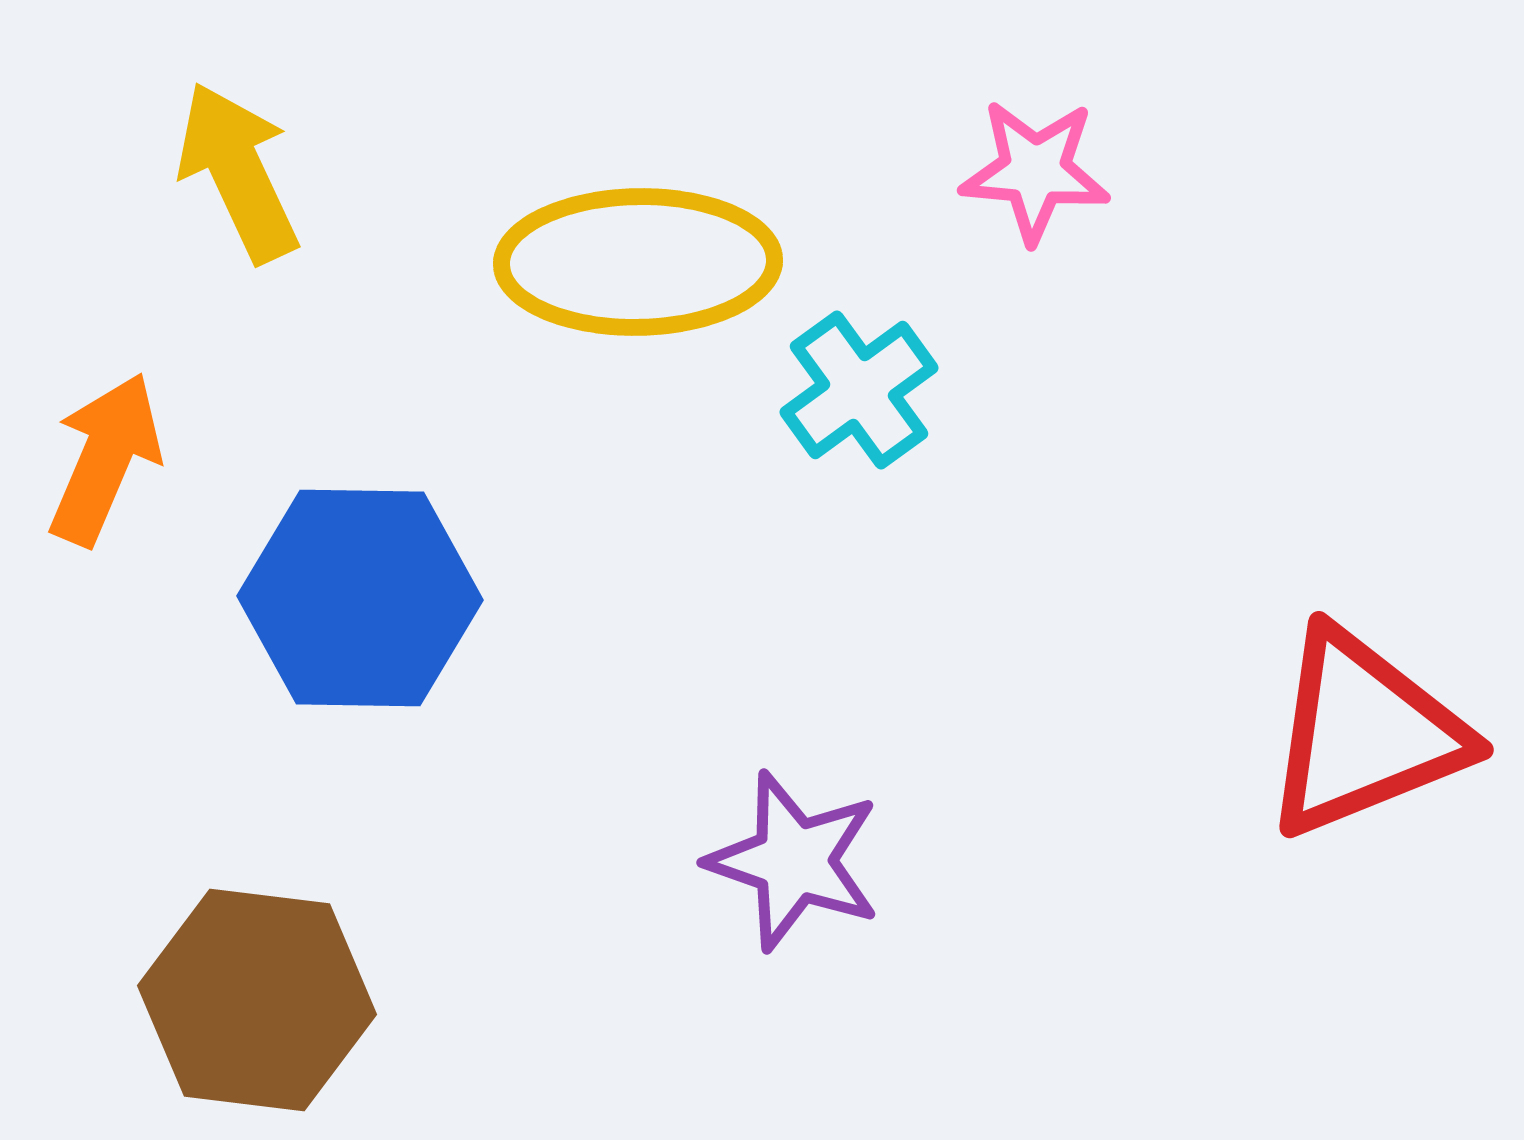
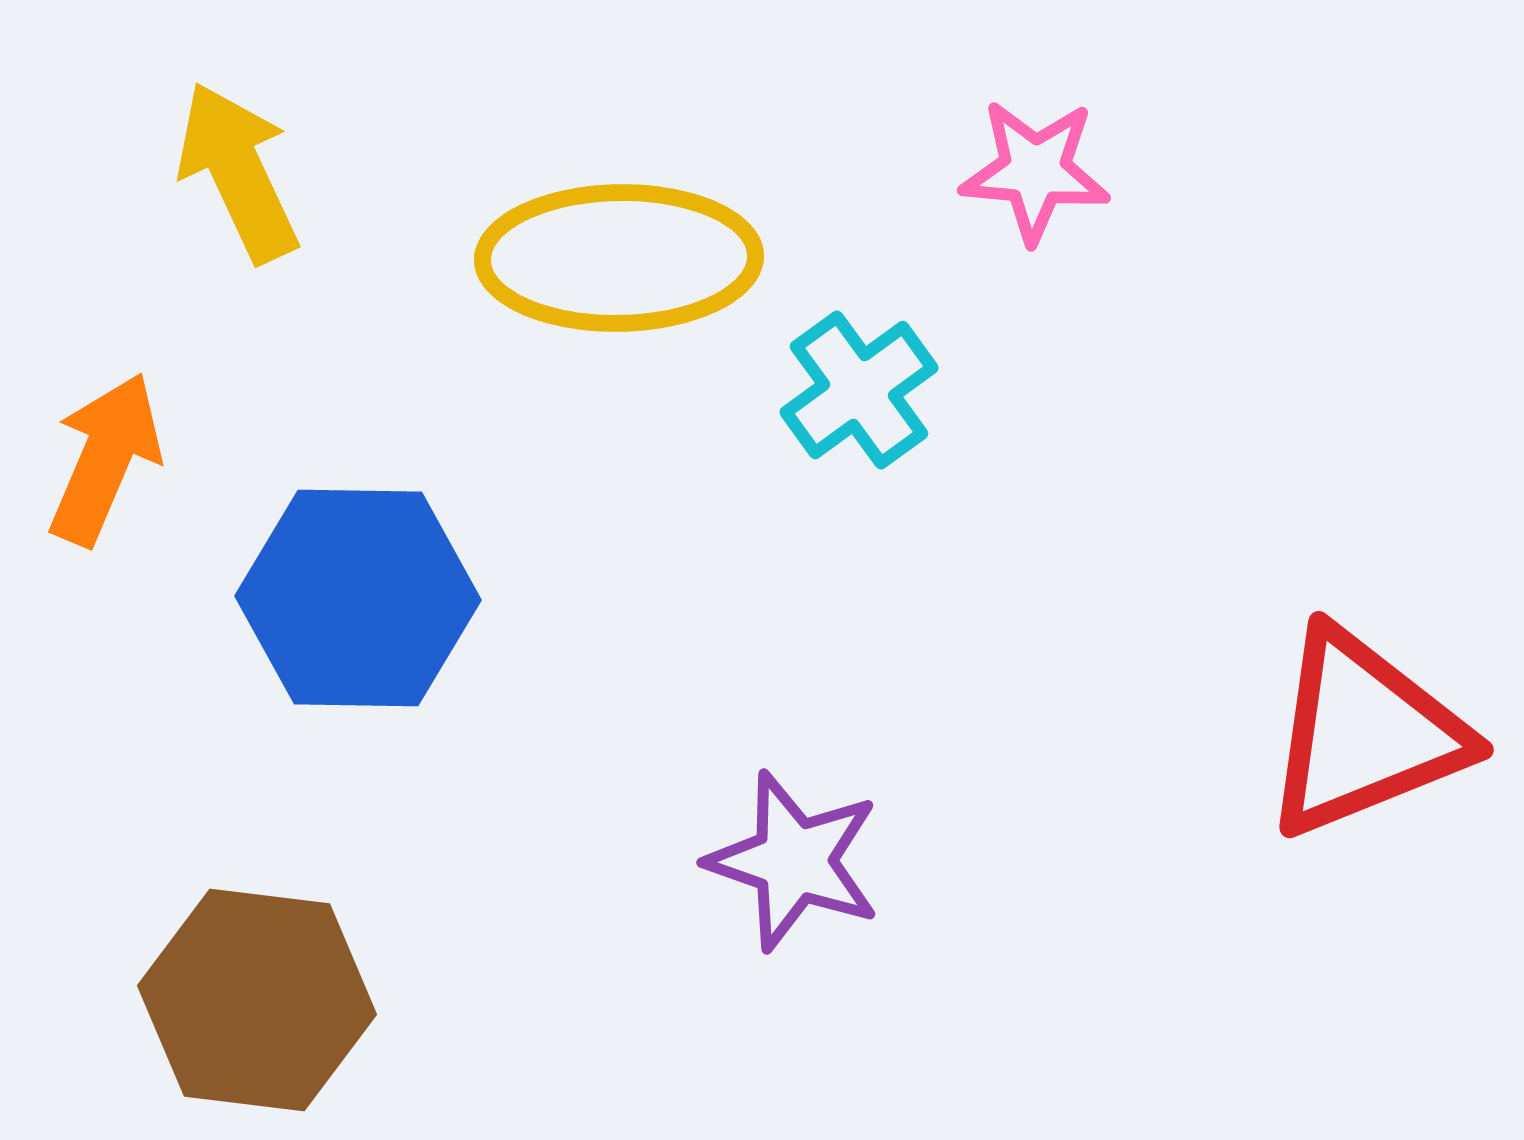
yellow ellipse: moved 19 px left, 4 px up
blue hexagon: moved 2 px left
